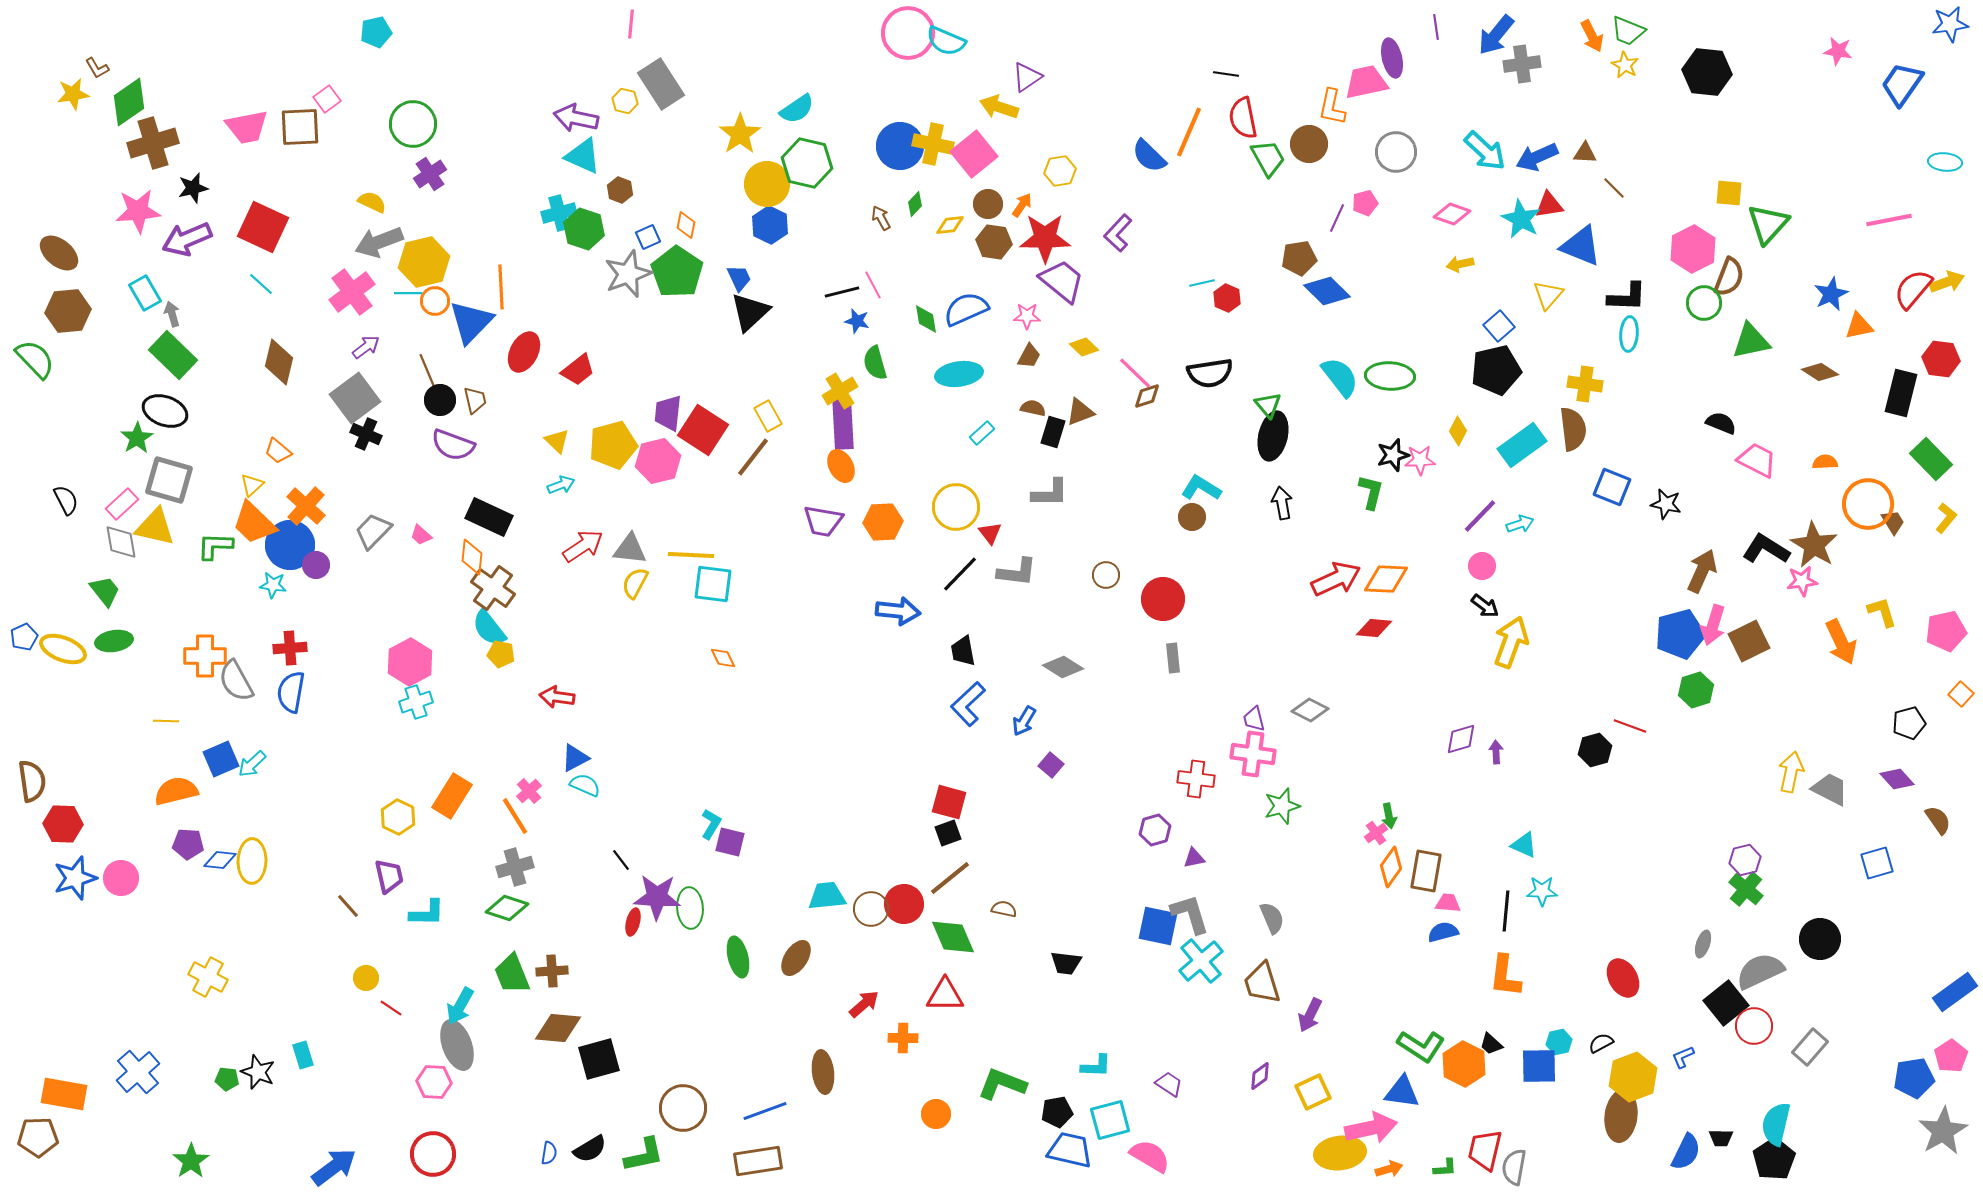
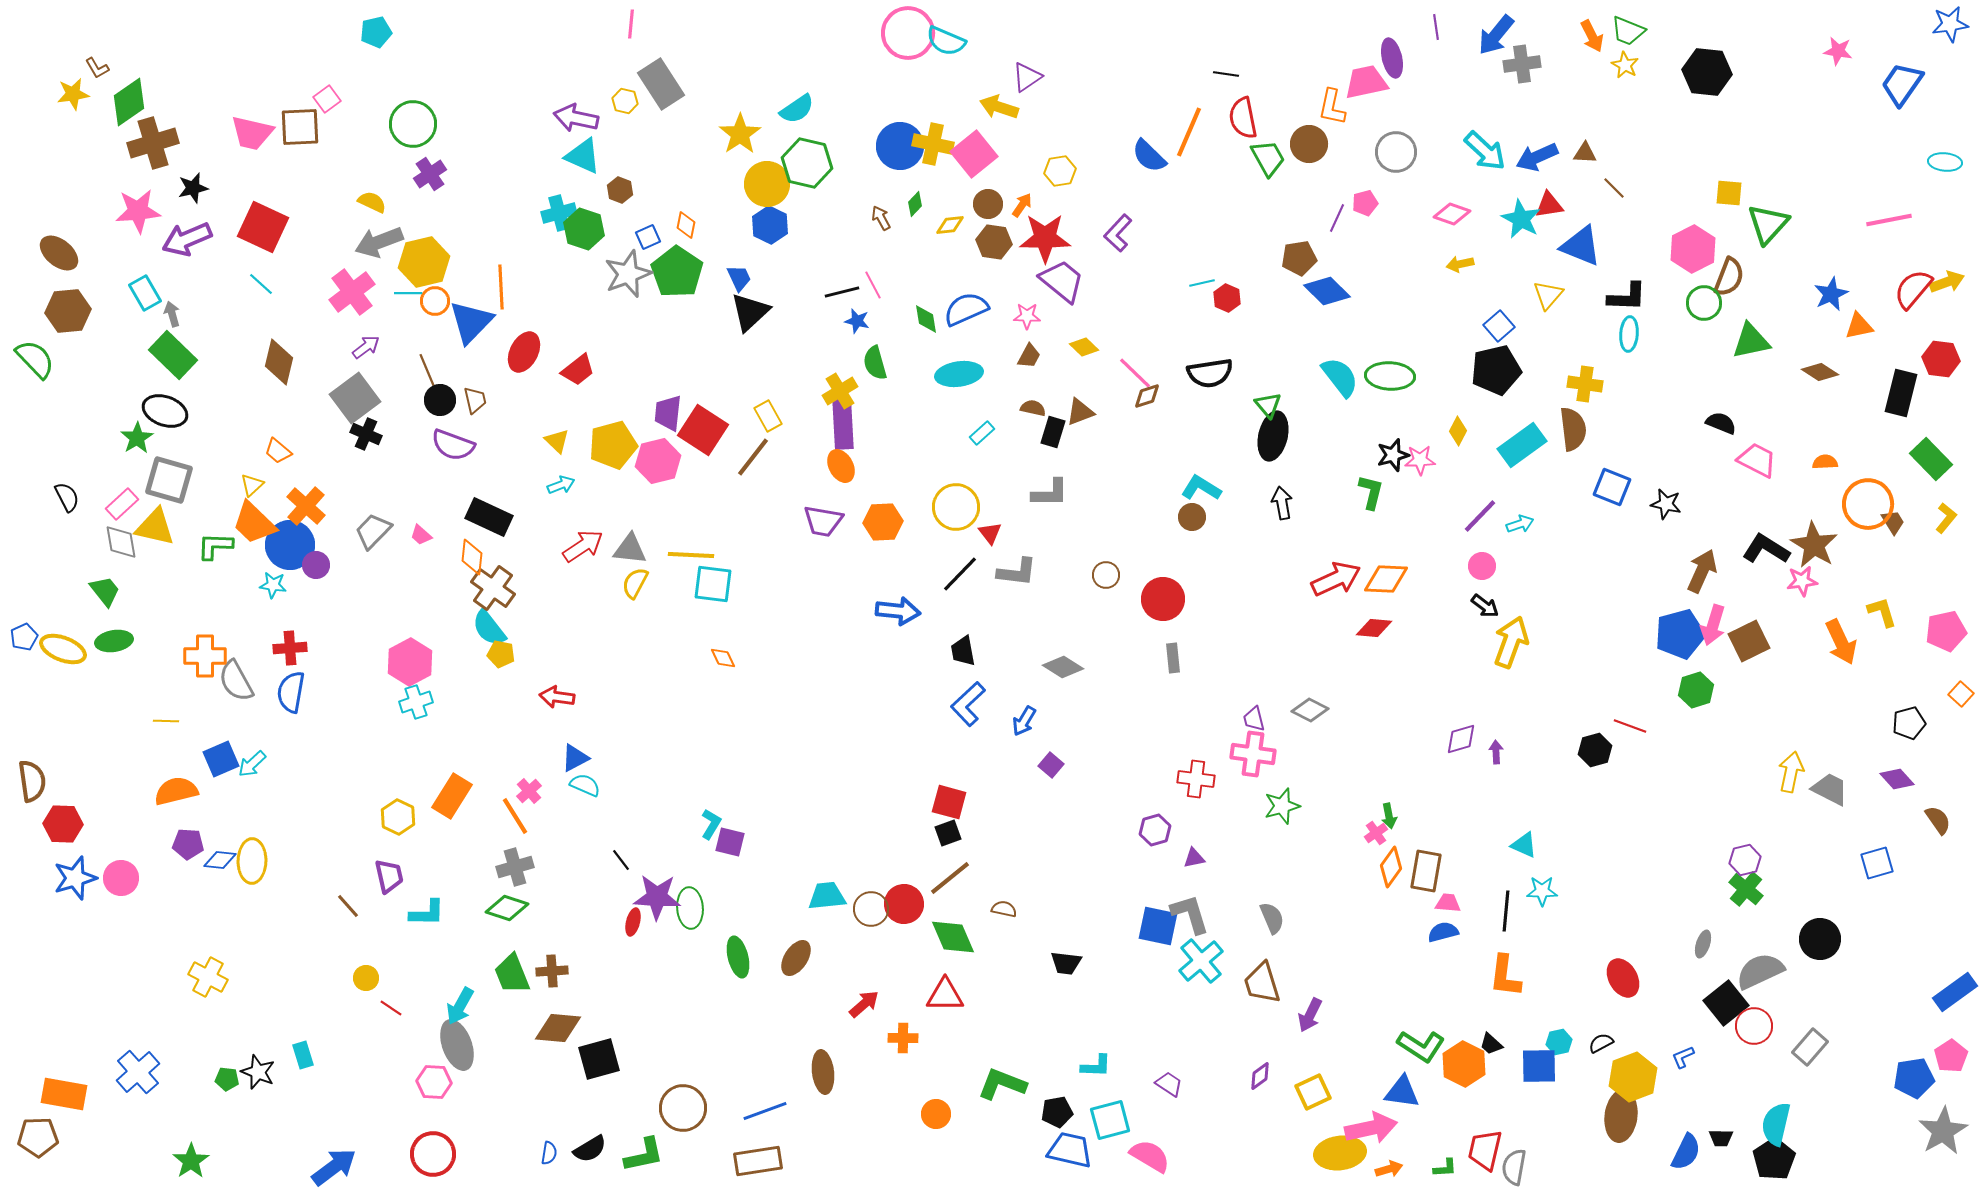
pink trapezoid at (247, 127): moved 5 px right, 6 px down; rotated 24 degrees clockwise
black semicircle at (66, 500): moved 1 px right, 3 px up
